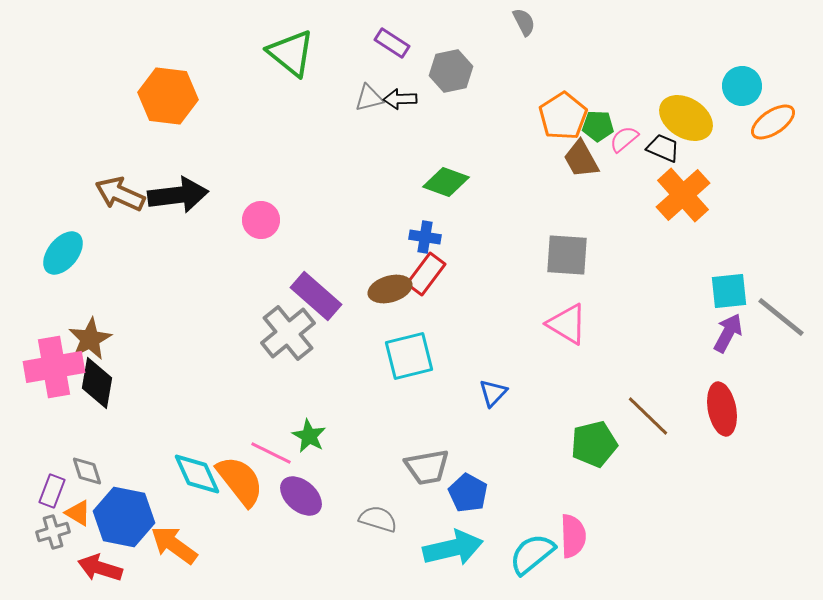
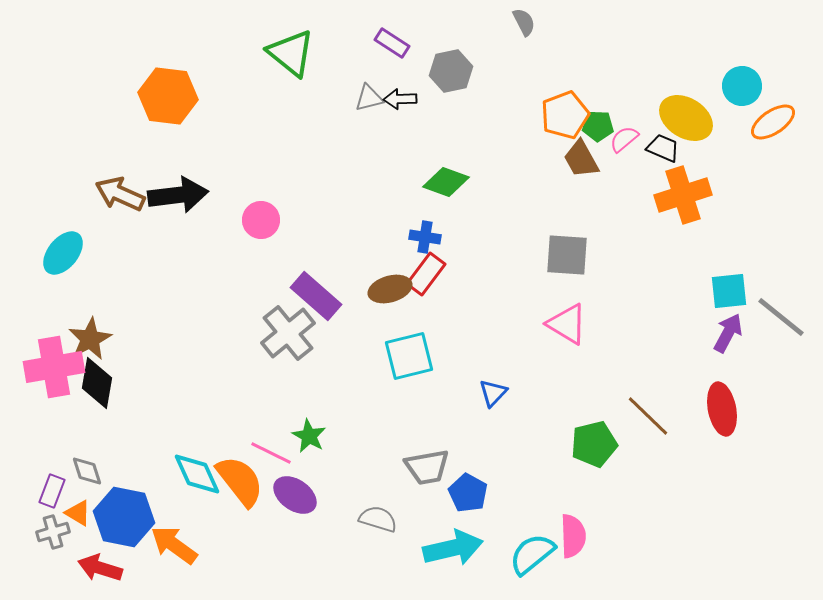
orange pentagon at (563, 116): moved 2 px right, 1 px up; rotated 12 degrees clockwise
orange cross at (683, 195): rotated 24 degrees clockwise
purple ellipse at (301, 496): moved 6 px left, 1 px up; rotated 6 degrees counterclockwise
